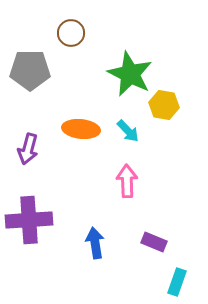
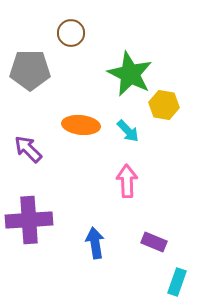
orange ellipse: moved 4 px up
purple arrow: rotated 120 degrees clockwise
